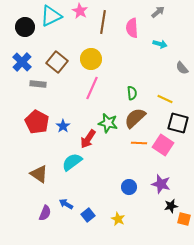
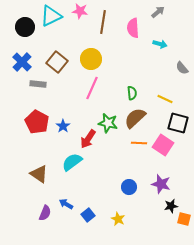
pink star: rotated 21 degrees counterclockwise
pink semicircle: moved 1 px right
